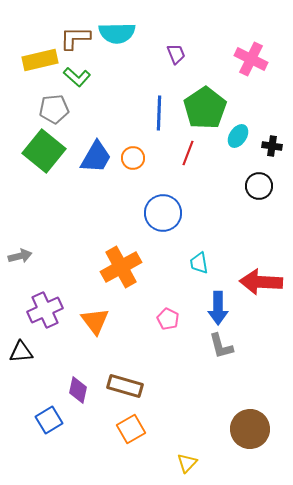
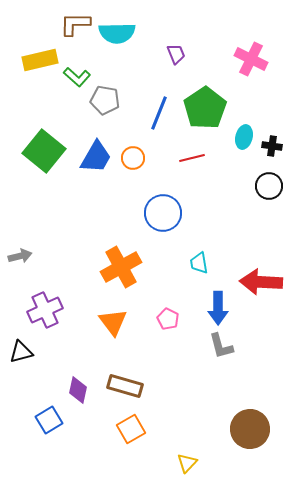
brown L-shape: moved 14 px up
gray pentagon: moved 51 px right, 9 px up; rotated 16 degrees clockwise
blue line: rotated 20 degrees clockwise
cyan ellipse: moved 6 px right, 1 px down; rotated 20 degrees counterclockwise
red line: moved 4 px right, 5 px down; rotated 55 degrees clockwise
black circle: moved 10 px right
orange triangle: moved 18 px right, 1 px down
black triangle: rotated 10 degrees counterclockwise
